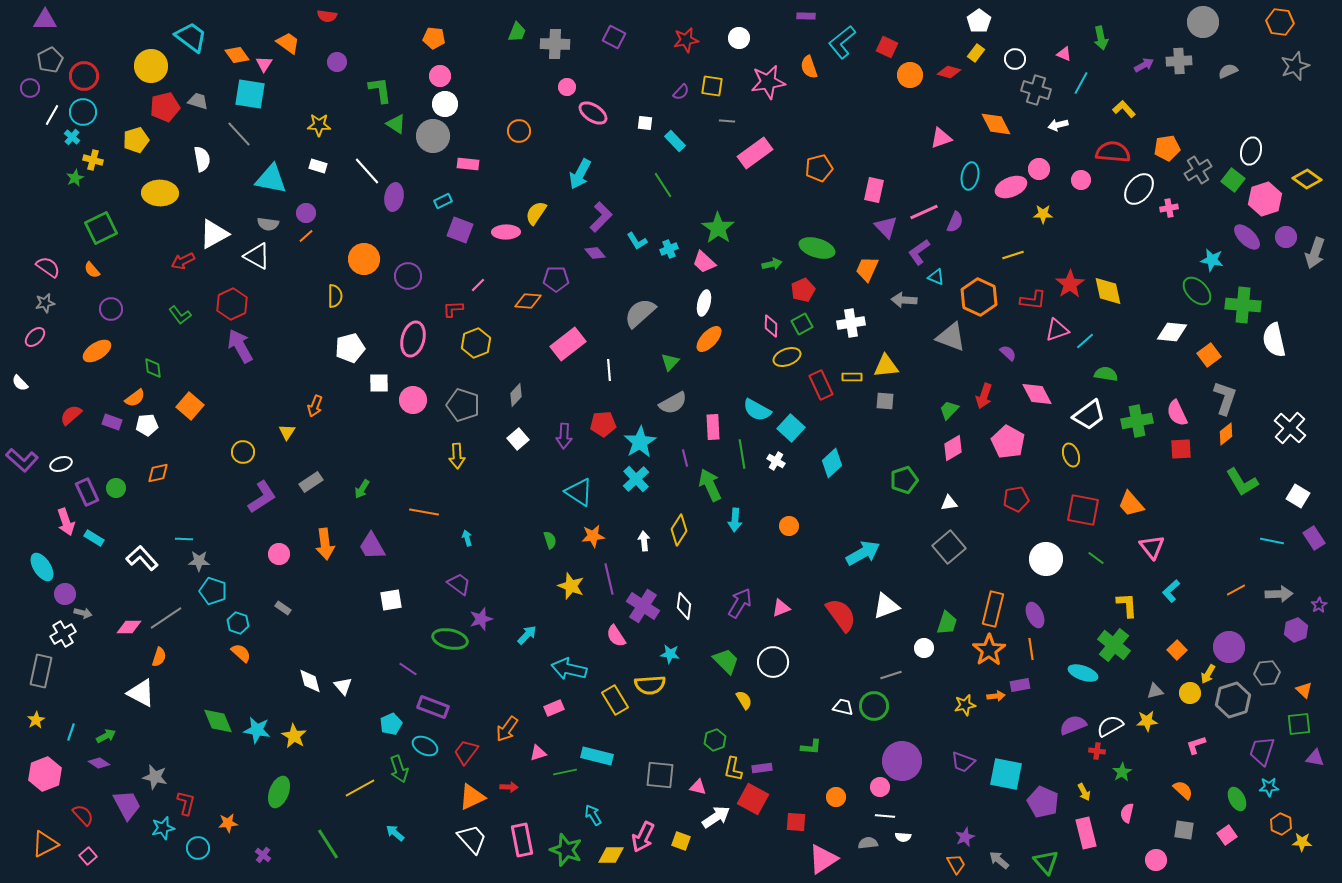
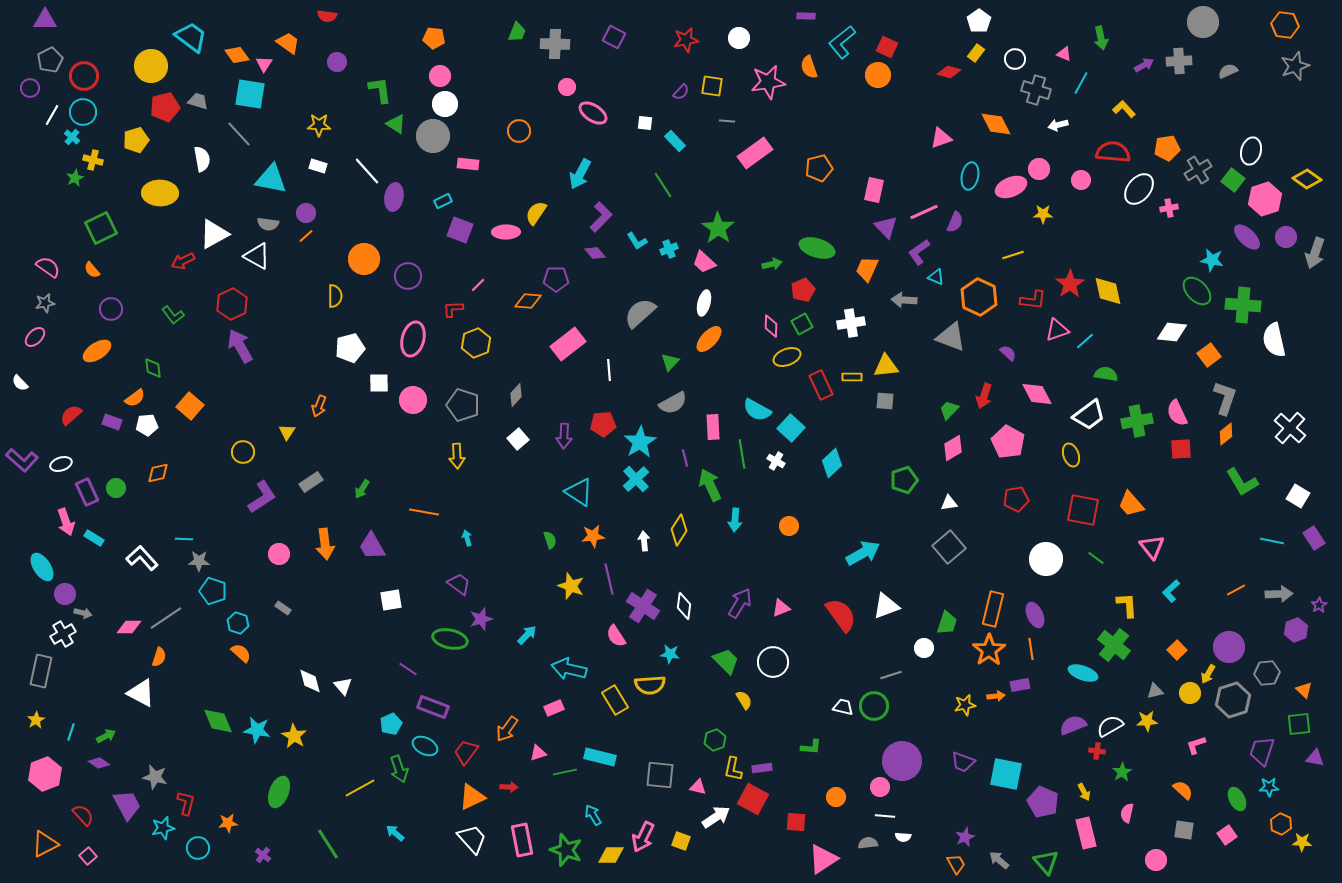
orange hexagon at (1280, 22): moved 5 px right, 3 px down
orange circle at (910, 75): moved 32 px left
green L-shape at (180, 315): moved 7 px left
orange arrow at (315, 406): moved 4 px right
cyan rectangle at (597, 756): moved 3 px right, 1 px down
